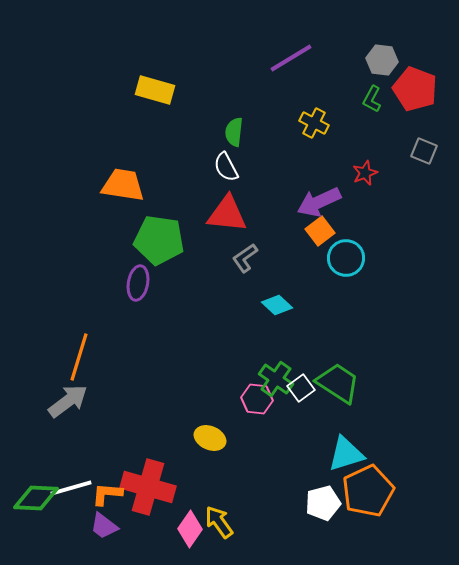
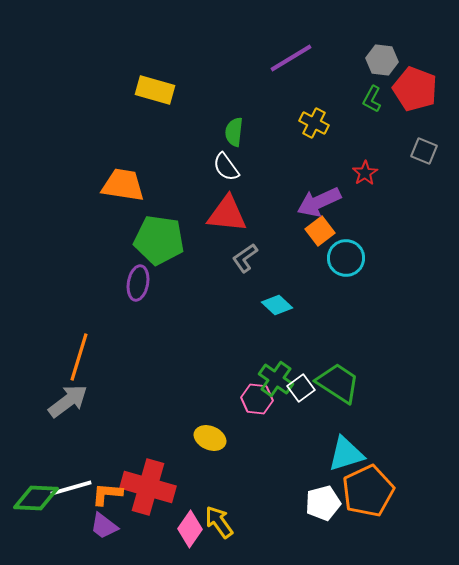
white semicircle: rotated 8 degrees counterclockwise
red star: rotated 10 degrees counterclockwise
